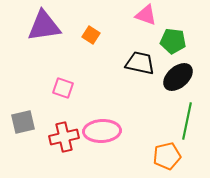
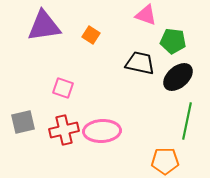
red cross: moved 7 px up
orange pentagon: moved 2 px left, 5 px down; rotated 12 degrees clockwise
